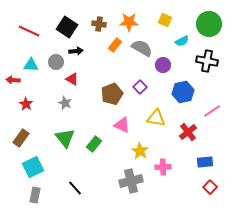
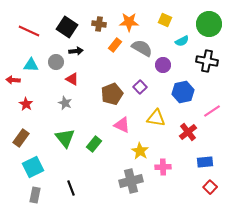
black line: moved 4 px left; rotated 21 degrees clockwise
